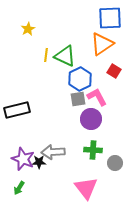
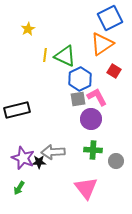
blue square: rotated 25 degrees counterclockwise
yellow line: moved 1 px left
purple star: moved 1 px up
gray circle: moved 1 px right, 2 px up
